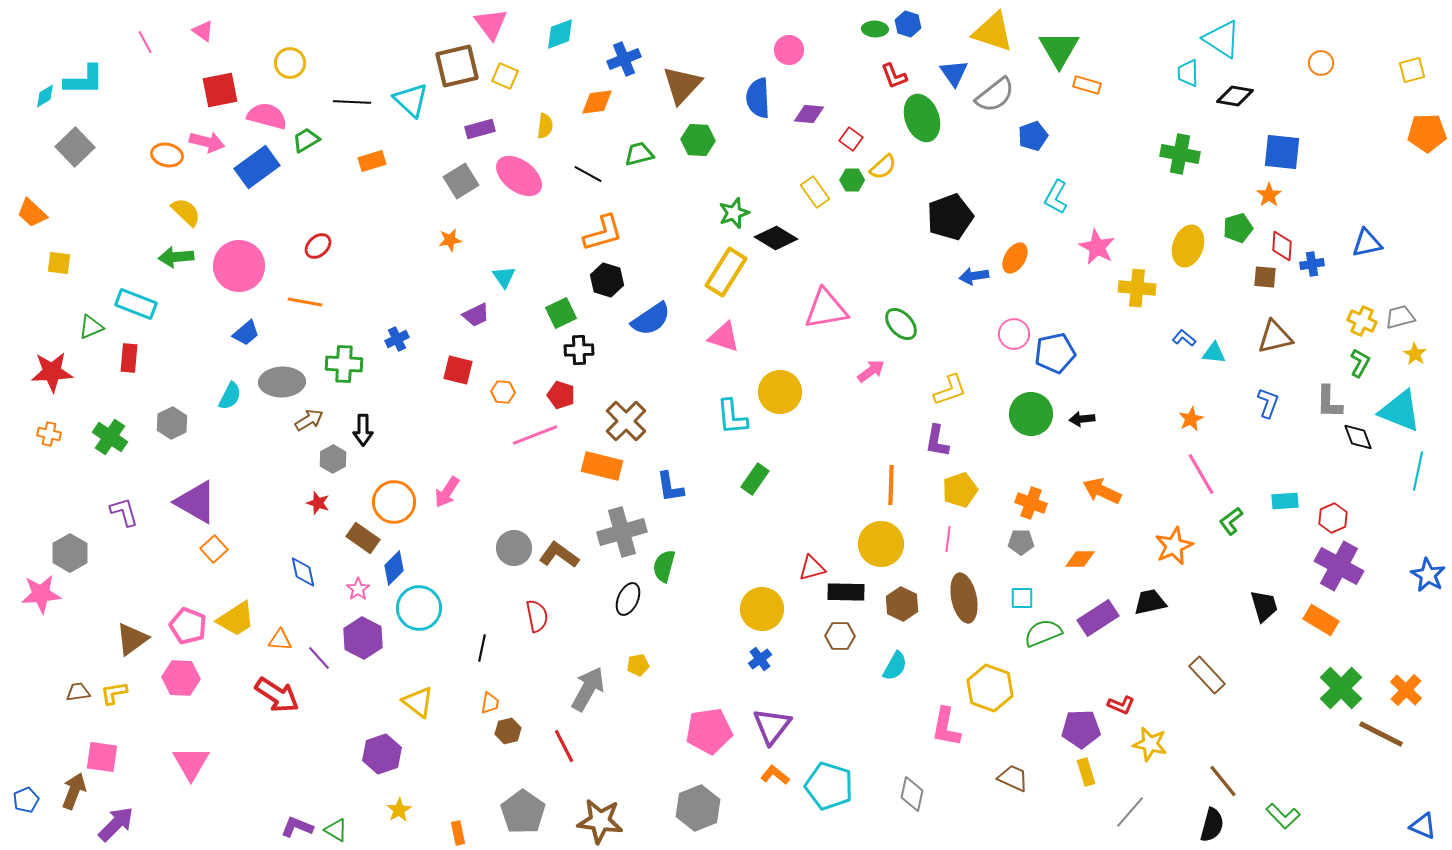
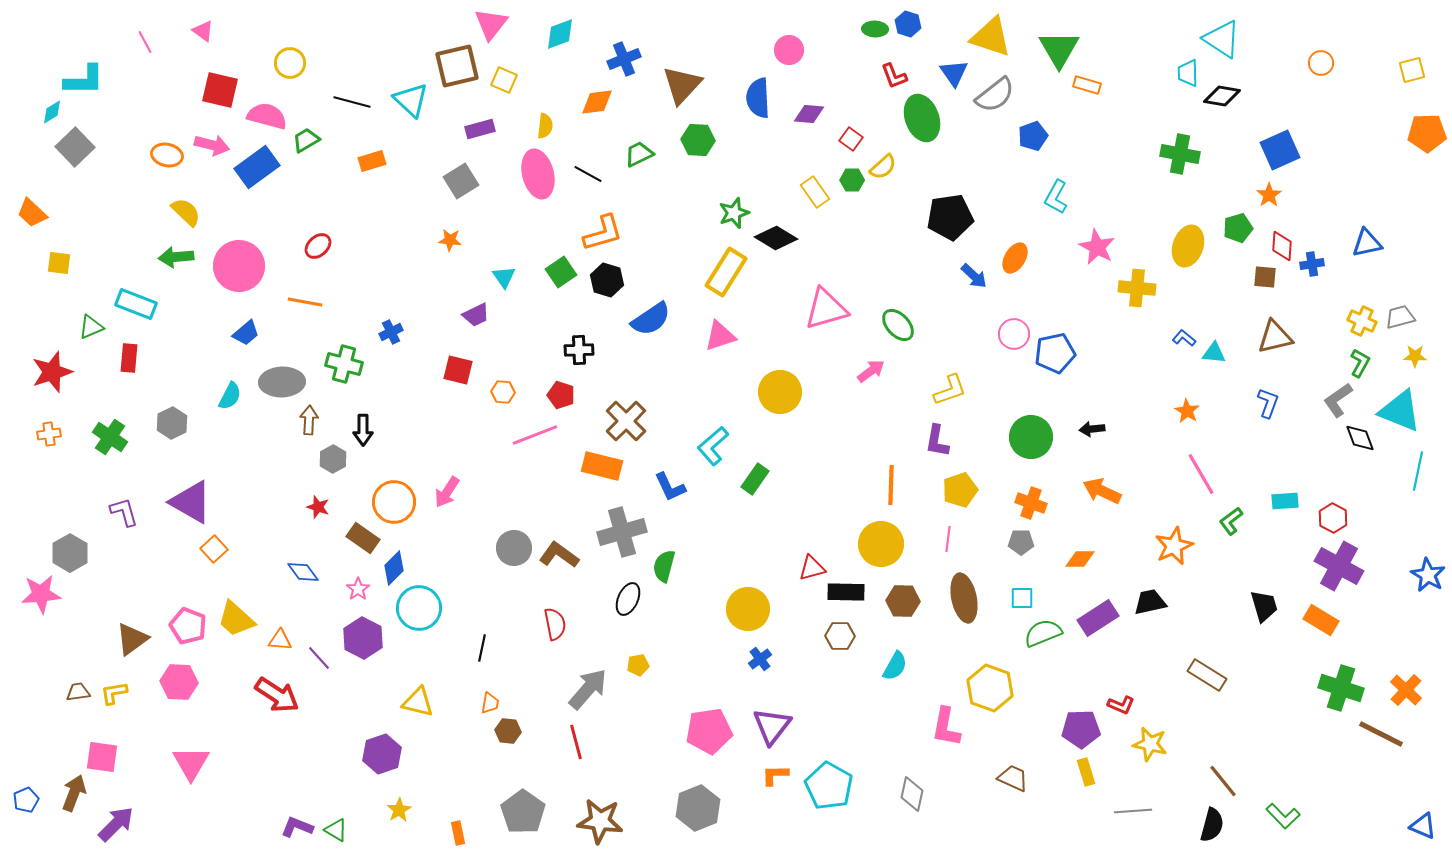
pink triangle at (491, 24): rotated 15 degrees clockwise
yellow triangle at (993, 32): moved 2 px left, 5 px down
yellow square at (505, 76): moved 1 px left, 4 px down
red square at (220, 90): rotated 24 degrees clockwise
cyan diamond at (45, 96): moved 7 px right, 16 px down
black diamond at (1235, 96): moved 13 px left
black line at (352, 102): rotated 12 degrees clockwise
pink arrow at (207, 142): moved 5 px right, 3 px down
blue square at (1282, 152): moved 2 px left, 2 px up; rotated 30 degrees counterclockwise
green trapezoid at (639, 154): rotated 12 degrees counterclockwise
pink ellipse at (519, 176): moved 19 px right, 2 px up; rotated 39 degrees clockwise
black pentagon at (950, 217): rotated 12 degrees clockwise
orange star at (450, 240): rotated 15 degrees clockwise
blue arrow at (974, 276): rotated 128 degrees counterclockwise
pink triangle at (826, 309): rotated 6 degrees counterclockwise
green square at (561, 313): moved 41 px up; rotated 8 degrees counterclockwise
green ellipse at (901, 324): moved 3 px left, 1 px down
pink triangle at (724, 337): moved 4 px left, 1 px up; rotated 36 degrees counterclockwise
blue cross at (397, 339): moved 6 px left, 7 px up
yellow star at (1415, 354): moved 2 px down; rotated 30 degrees counterclockwise
green cross at (344, 364): rotated 12 degrees clockwise
red star at (52, 372): rotated 15 degrees counterclockwise
gray L-shape at (1329, 402): moved 9 px right, 2 px up; rotated 54 degrees clockwise
green circle at (1031, 414): moved 23 px down
cyan L-shape at (732, 417): moved 19 px left, 29 px down; rotated 54 degrees clockwise
black arrow at (1082, 419): moved 10 px right, 10 px down
orange star at (1191, 419): moved 4 px left, 8 px up; rotated 15 degrees counterclockwise
brown arrow at (309, 420): rotated 56 degrees counterclockwise
orange cross at (49, 434): rotated 20 degrees counterclockwise
black diamond at (1358, 437): moved 2 px right, 1 px down
blue L-shape at (670, 487): rotated 16 degrees counterclockwise
purple triangle at (196, 502): moved 5 px left
red star at (318, 503): moved 4 px down
red hexagon at (1333, 518): rotated 8 degrees counterclockwise
blue diamond at (303, 572): rotated 24 degrees counterclockwise
brown hexagon at (902, 604): moved 1 px right, 3 px up; rotated 24 degrees counterclockwise
yellow circle at (762, 609): moved 14 px left
red semicircle at (537, 616): moved 18 px right, 8 px down
yellow trapezoid at (236, 619): rotated 75 degrees clockwise
brown rectangle at (1207, 675): rotated 15 degrees counterclockwise
pink hexagon at (181, 678): moved 2 px left, 4 px down
green cross at (1341, 688): rotated 27 degrees counterclockwise
gray arrow at (588, 689): rotated 12 degrees clockwise
yellow triangle at (418, 702): rotated 24 degrees counterclockwise
brown hexagon at (508, 731): rotated 20 degrees clockwise
red line at (564, 746): moved 12 px right, 4 px up; rotated 12 degrees clockwise
orange L-shape at (775, 775): rotated 40 degrees counterclockwise
cyan pentagon at (829, 786): rotated 12 degrees clockwise
brown arrow at (74, 791): moved 2 px down
gray line at (1130, 812): moved 3 px right, 1 px up; rotated 45 degrees clockwise
